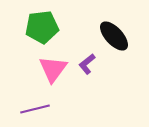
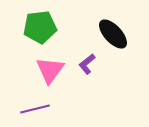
green pentagon: moved 2 px left
black ellipse: moved 1 px left, 2 px up
pink triangle: moved 3 px left, 1 px down
